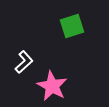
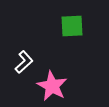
green square: rotated 15 degrees clockwise
